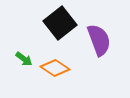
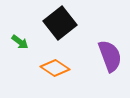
purple semicircle: moved 11 px right, 16 px down
green arrow: moved 4 px left, 17 px up
